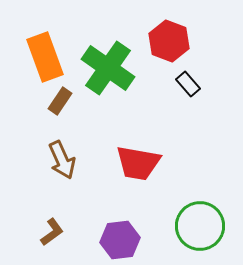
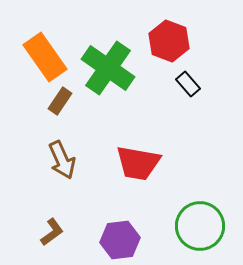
orange rectangle: rotated 15 degrees counterclockwise
